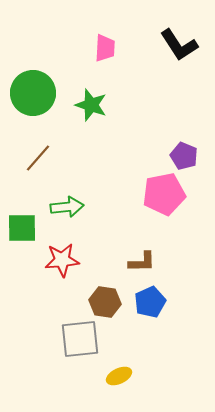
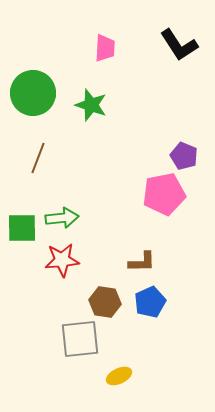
brown line: rotated 20 degrees counterclockwise
green arrow: moved 5 px left, 11 px down
